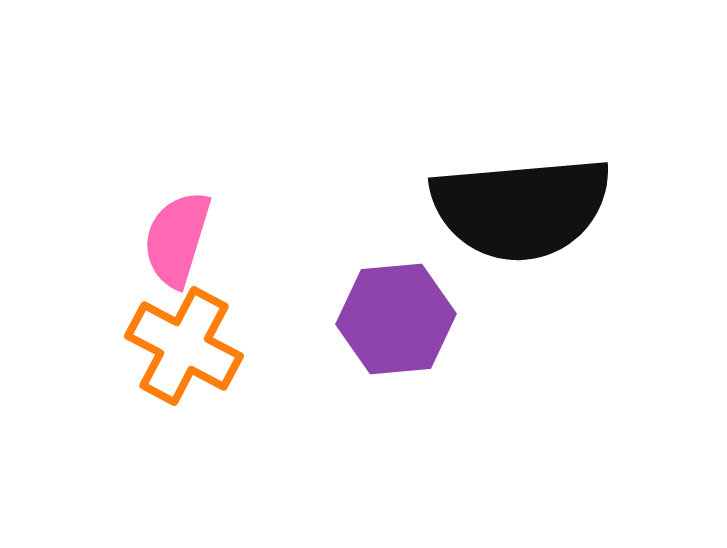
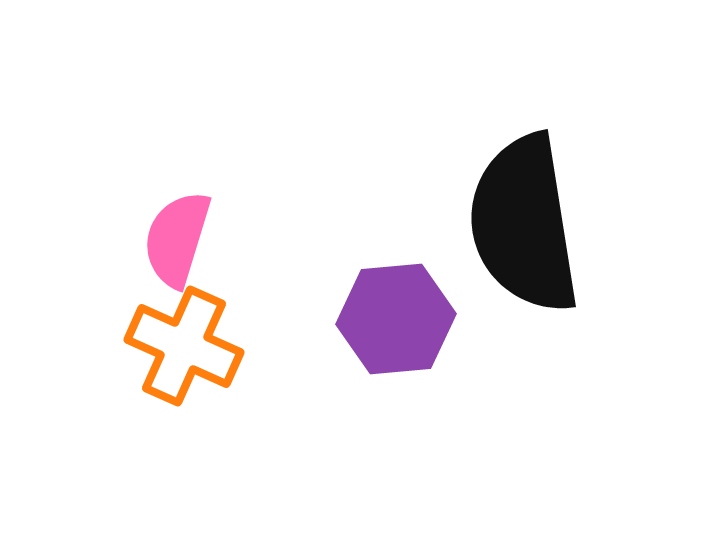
black semicircle: moved 3 px right, 16 px down; rotated 86 degrees clockwise
orange cross: rotated 4 degrees counterclockwise
